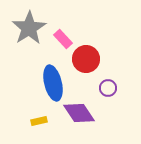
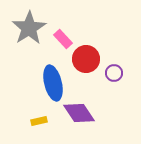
purple circle: moved 6 px right, 15 px up
